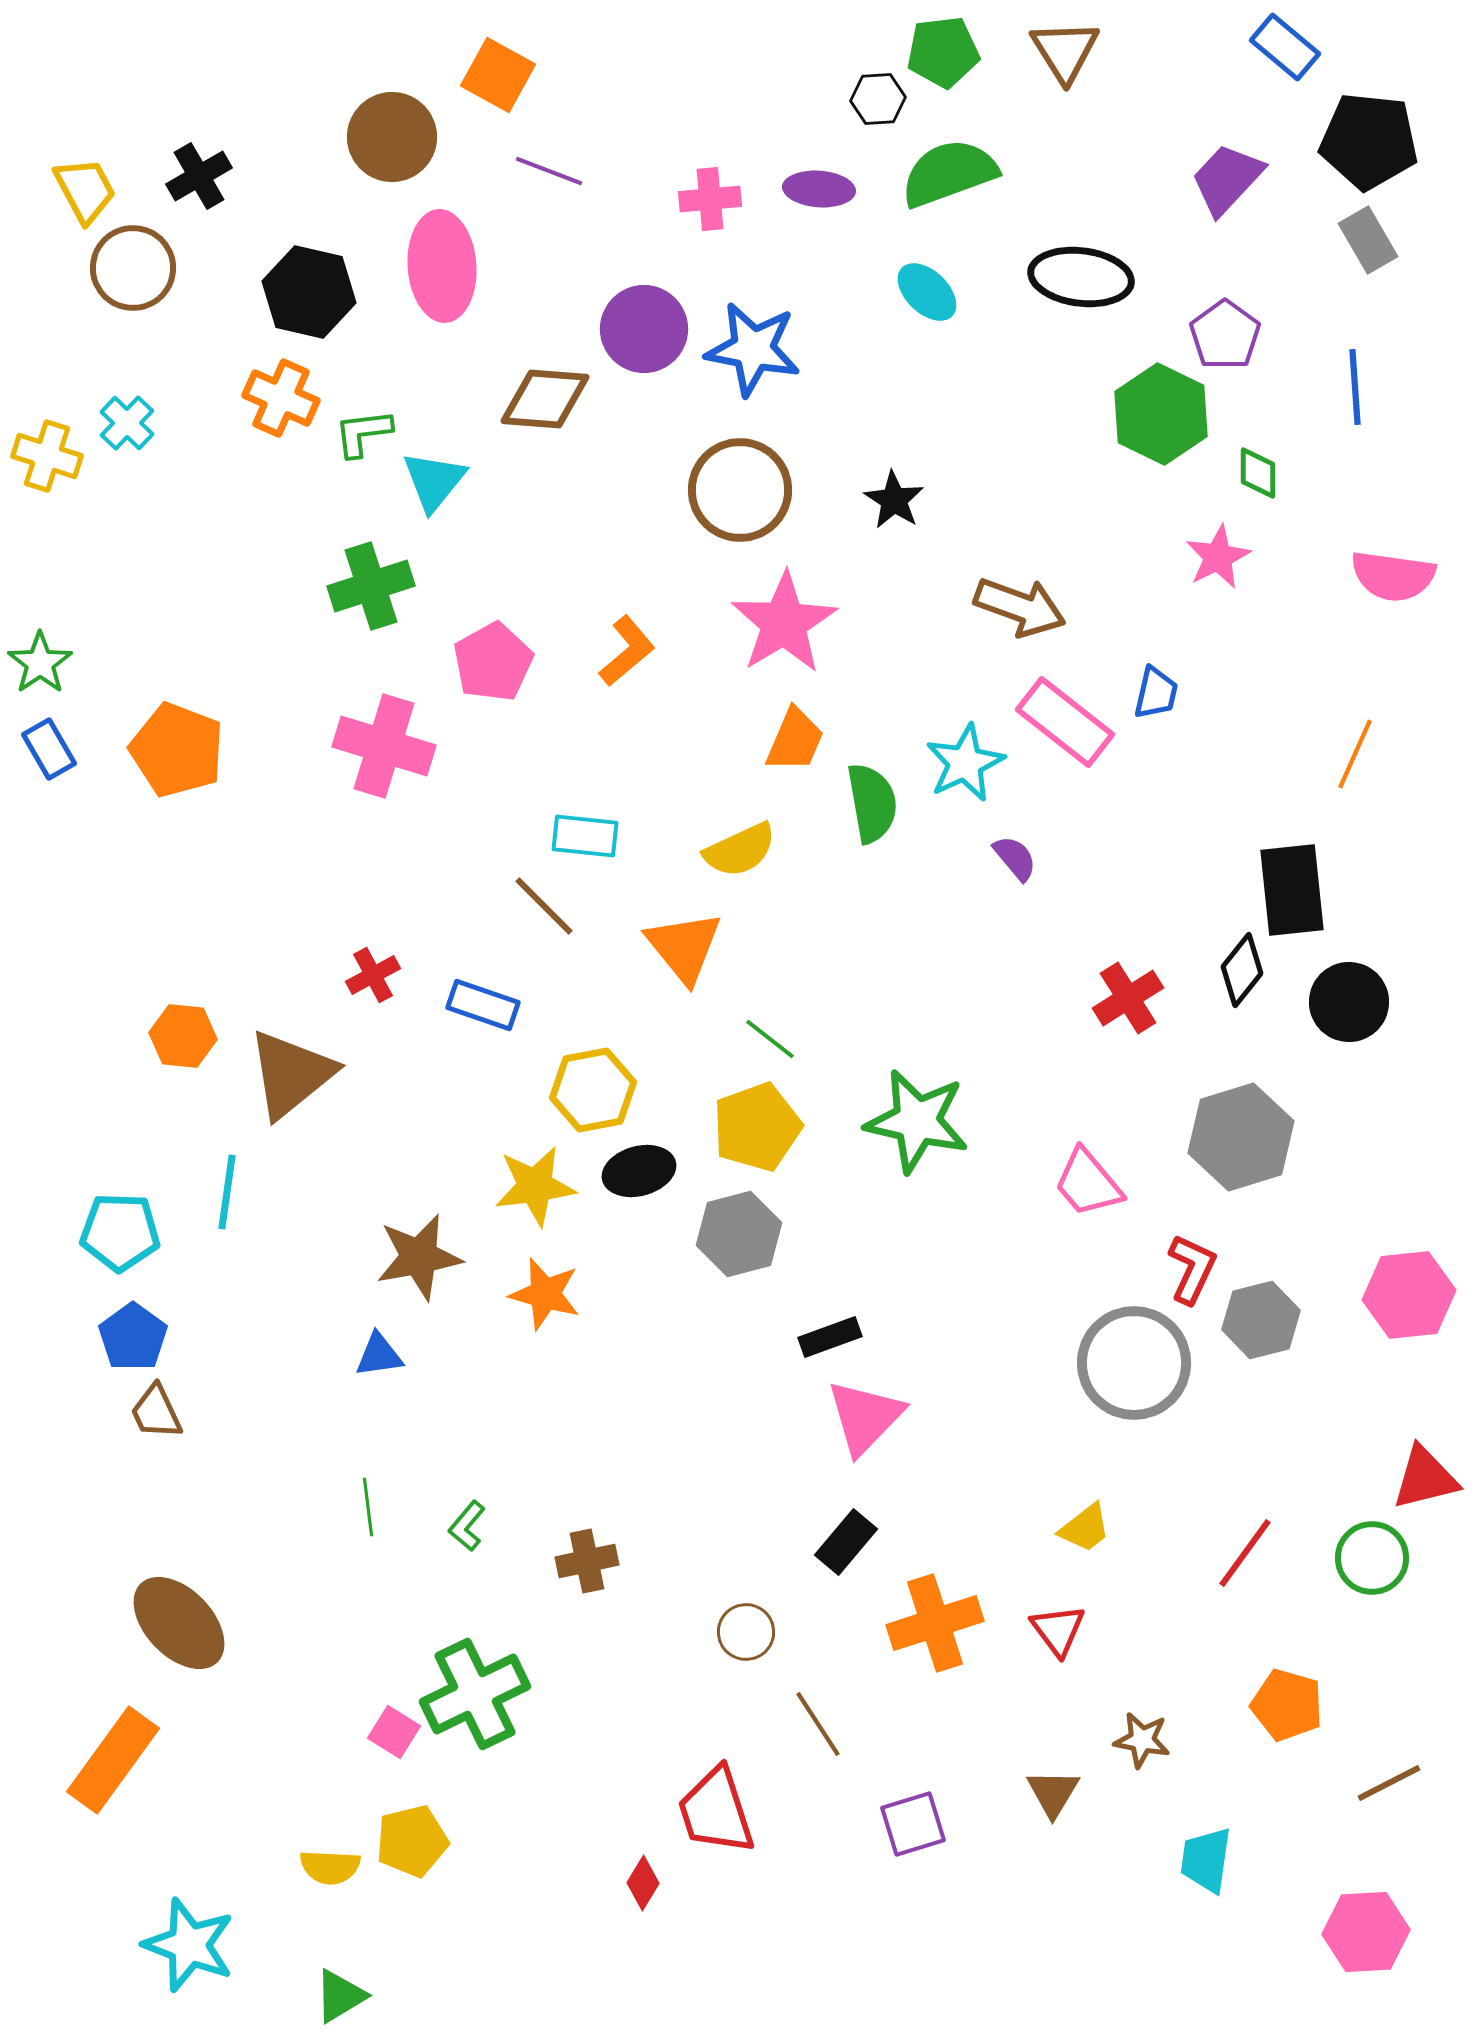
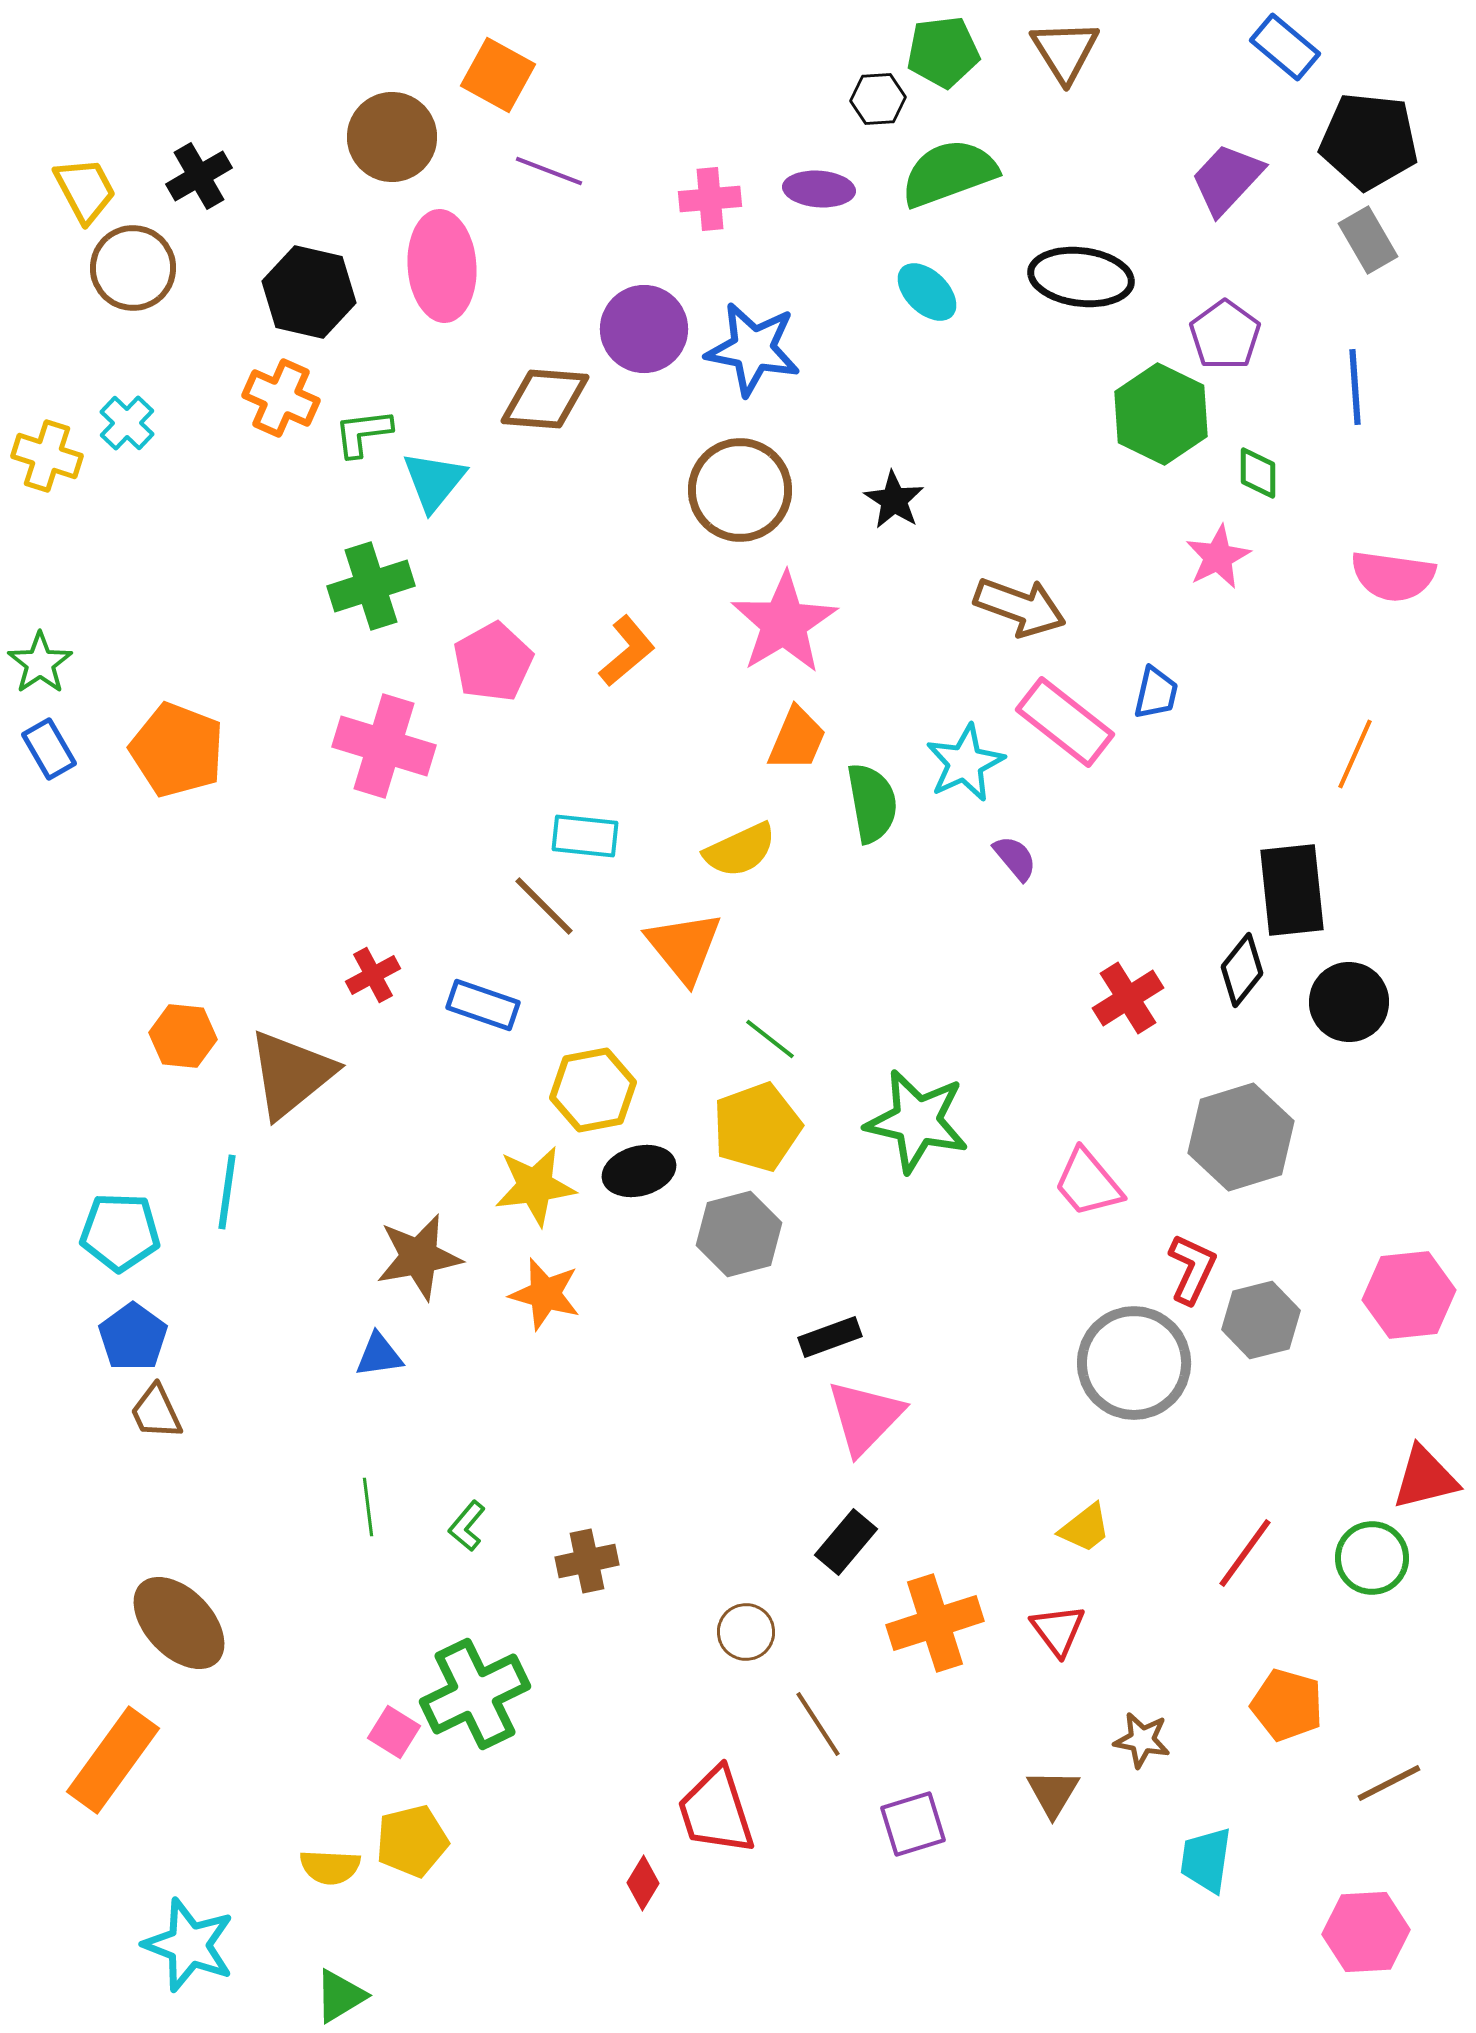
orange trapezoid at (795, 740): moved 2 px right, 1 px up
